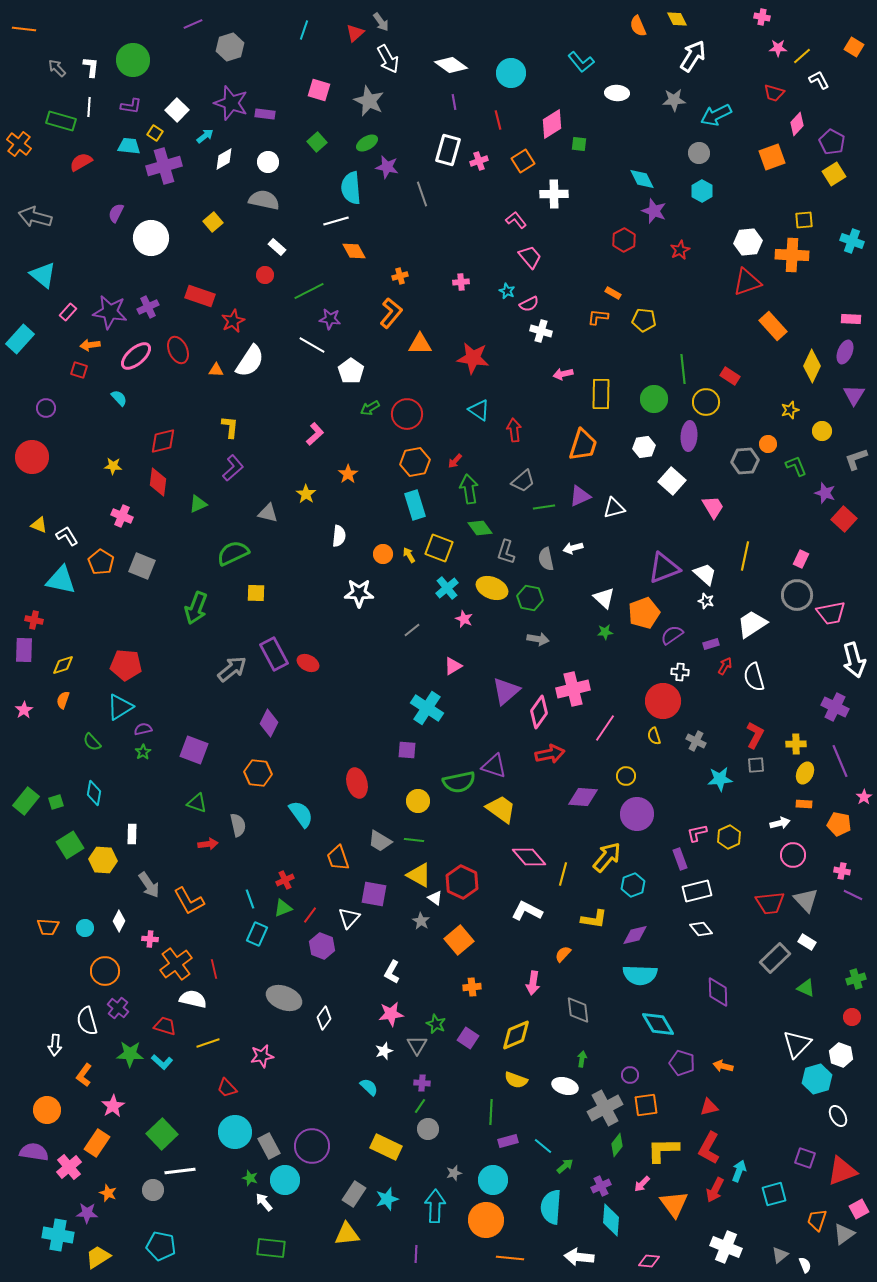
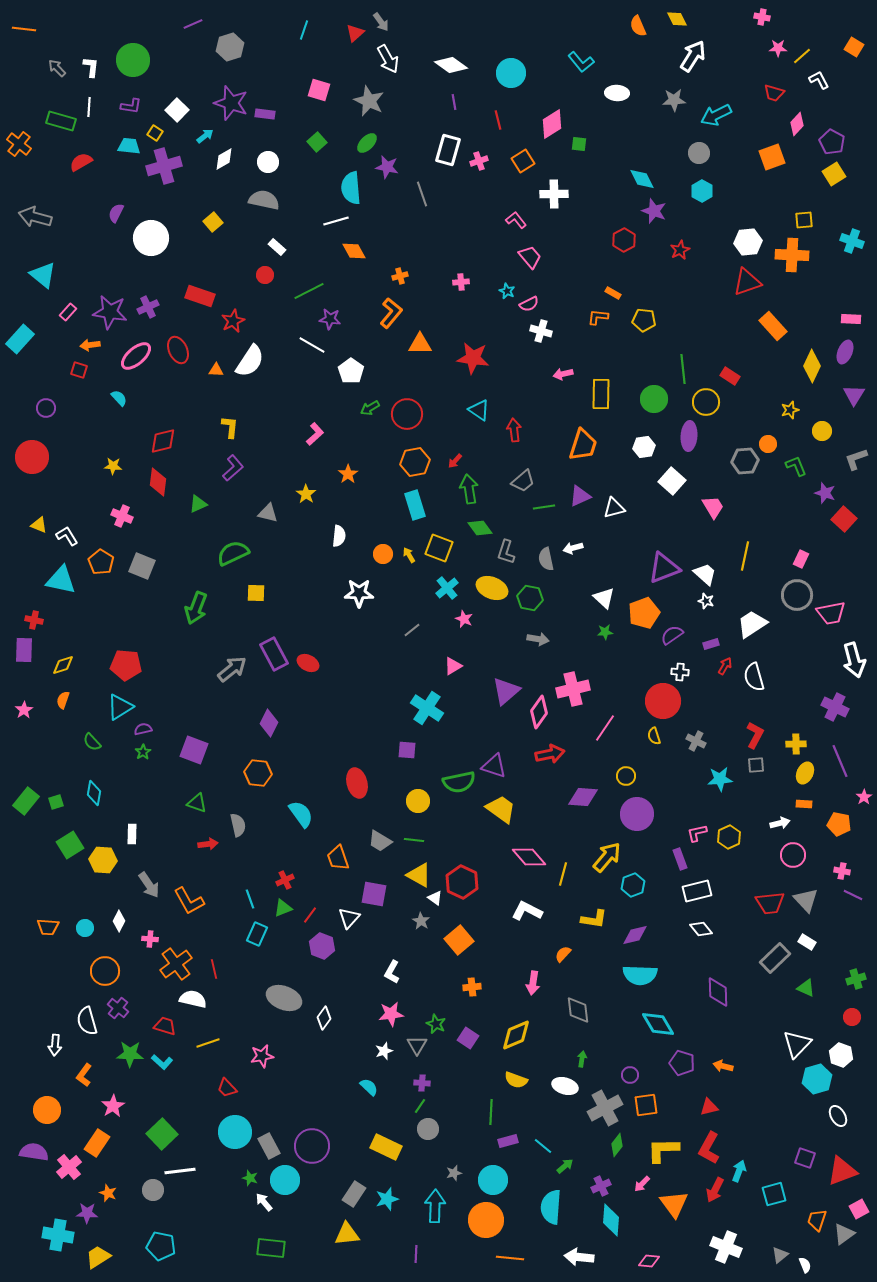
green ellipse at (367, 143): rotated 15 degrees counterclockwise
